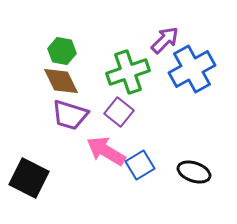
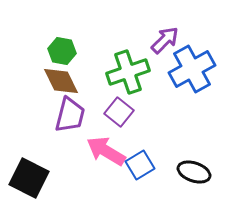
purple trapezoid: rotated 93 degrees counterclockwise
